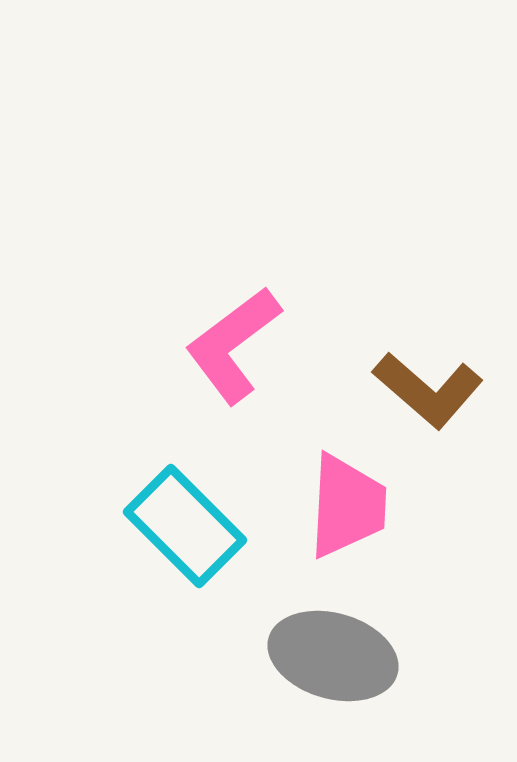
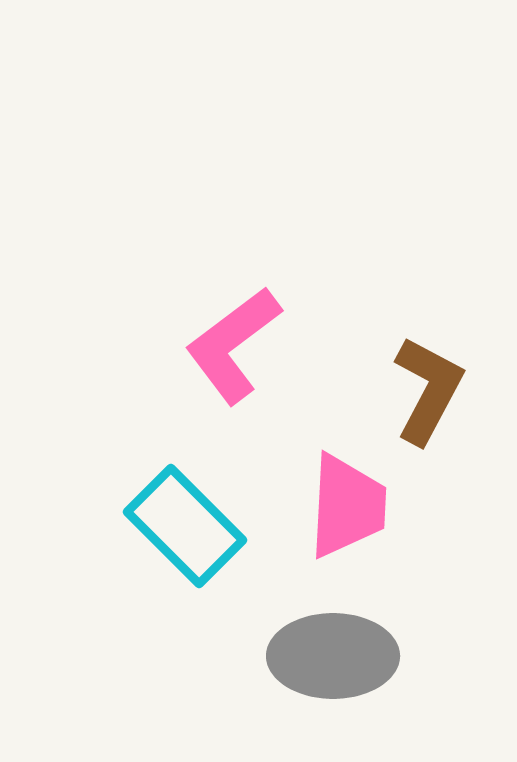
brown L-shape: rotated 103 degrees counterclockwise
gray ellipse: rotated 16 degrees counterclockwise
